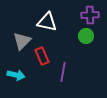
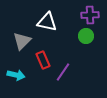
red rectangle: moved 1 px right, 4 px down
purple line: rotated 24 degrees clockwise
